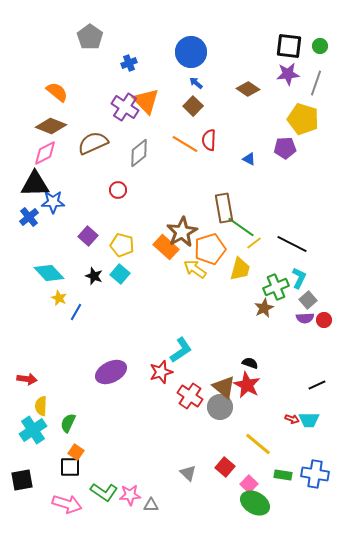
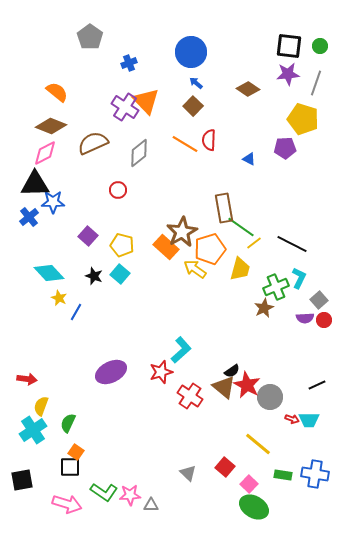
gray square at (308, 300): moved 11 px right
cyan L-shape at (181, 350): rotated 8 degrees counterclockwise
black semicircle at (250, 363): moved 18 px left, 8 px down; rotated 126 degrees clockwise
yellow semicircle at (41, 406): rotated 18 degrees clockwise
gray circle at (220, 407): moved 50 px right, 10 px up
green ellipse at (255, 503): moved 1 px left, 4 px down
